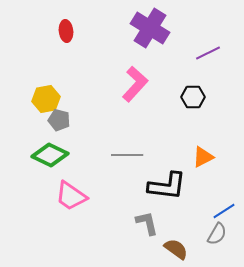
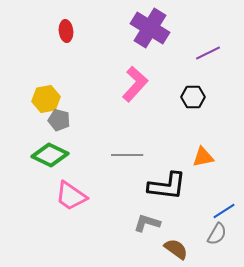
orange triangle: rotated 15 degrees clockwise
gray L-shape: rotated 60 degrees counterclockwise
